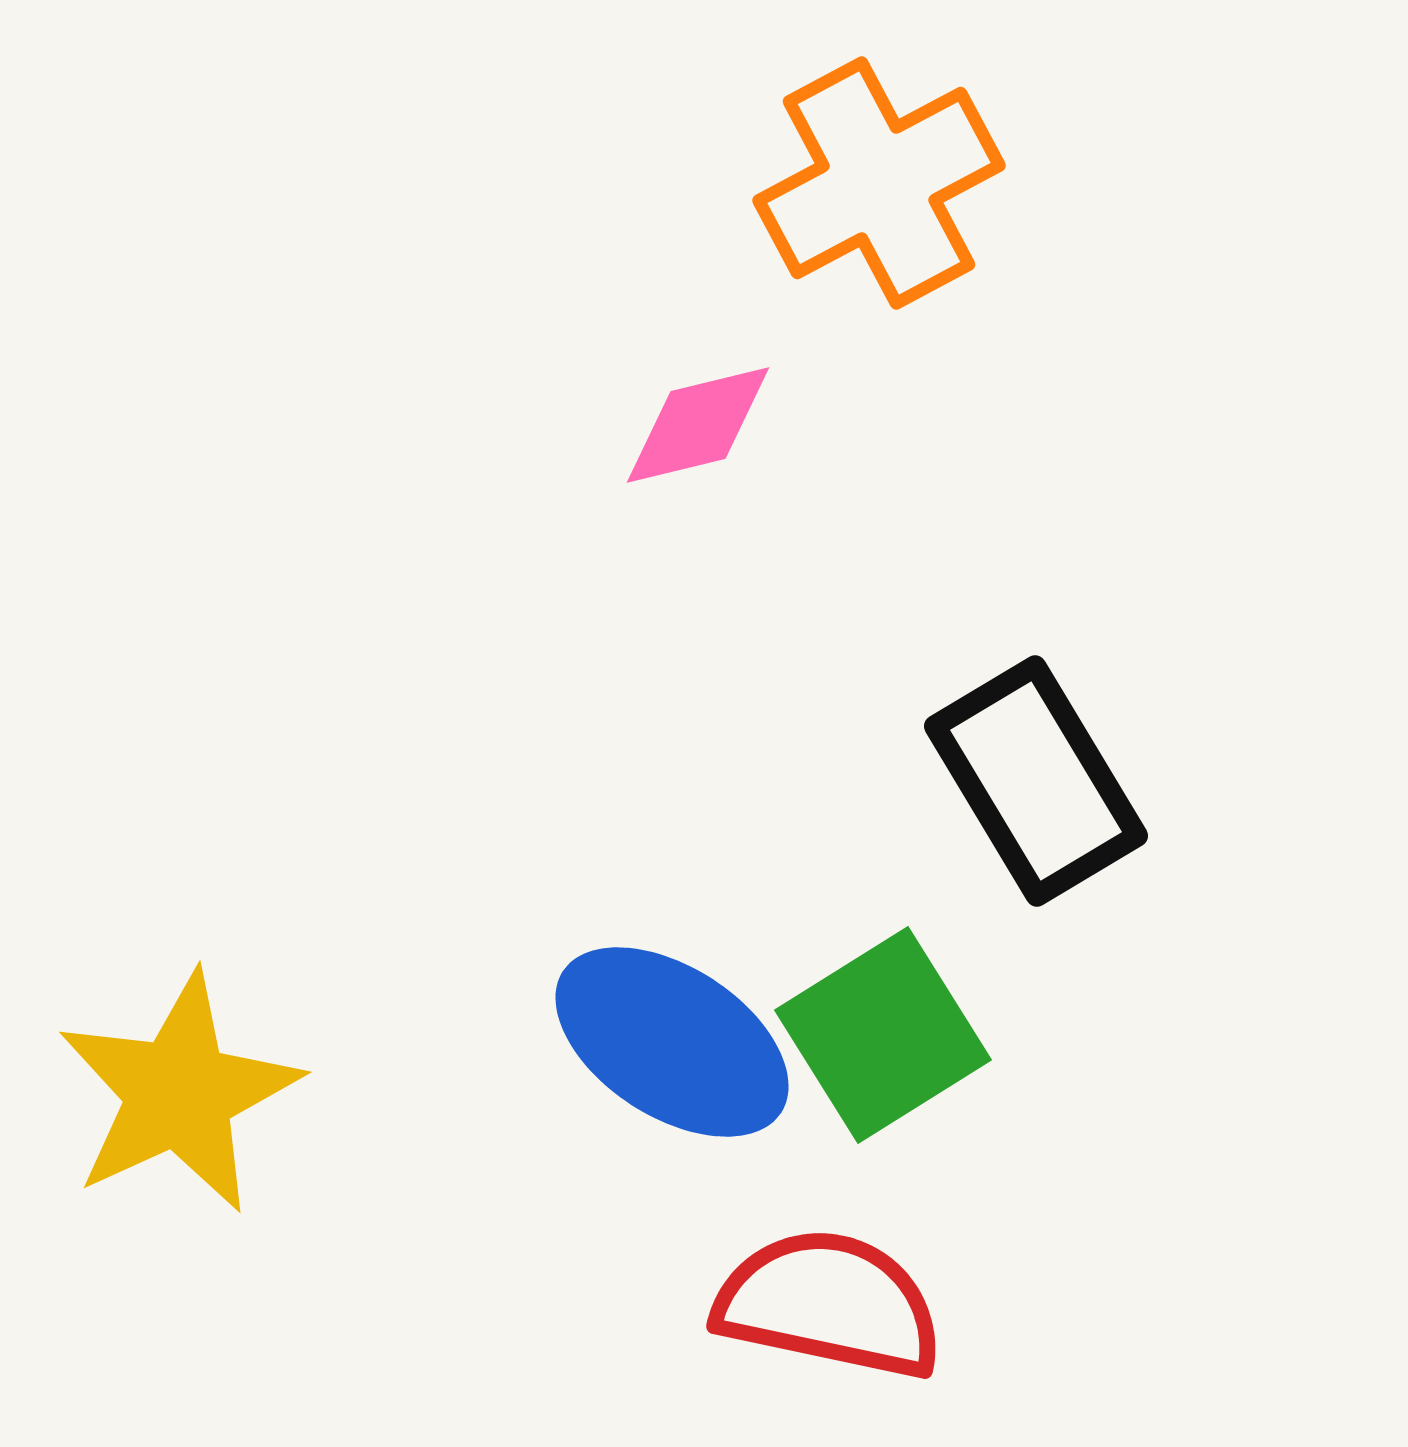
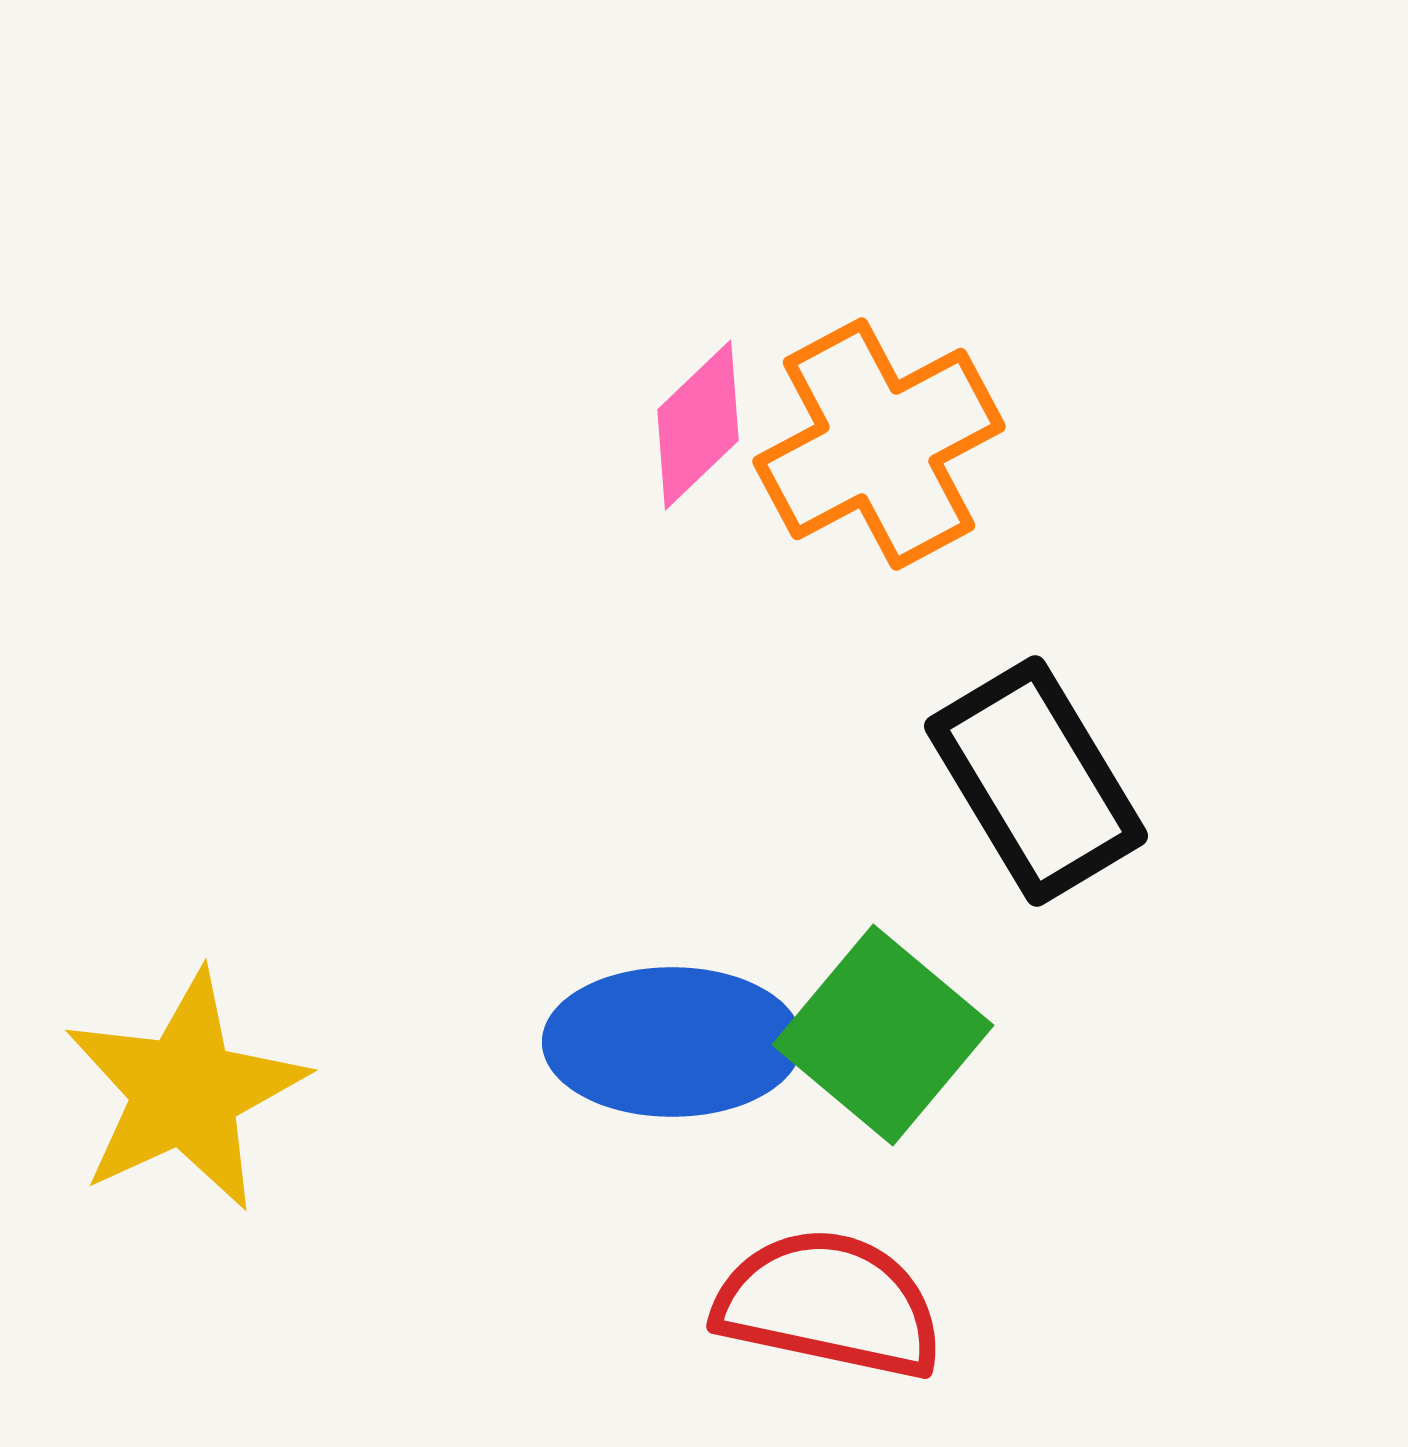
orange cross: moved 261 px down
pink diamond: rotated 30 degrees counterclockwise
green square: rotated 18 degrees counterclockwise
blue ellipse: rotated 33 degrees counterclockwise
yellow star: moved 6 px right, 2 px up
